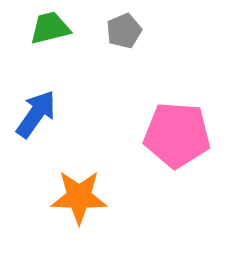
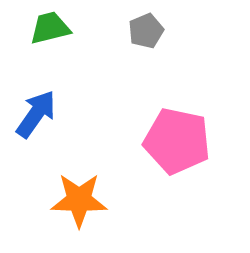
gray pentagon: moved 22 px right
pink pentagon: moved 6 px down; rotated 8 degrees clockwise
orange star: moved 3 px down
